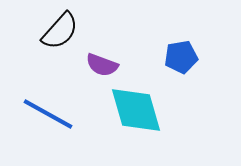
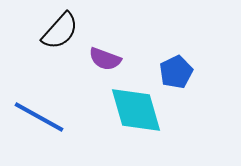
blue pentagon: moved 5 px left, 15 px down; rotated 16 degrees counterclockwise
purple semicircle: moved 3 px right, 6 px up
blue line: moved 9 px left, 3 px down
